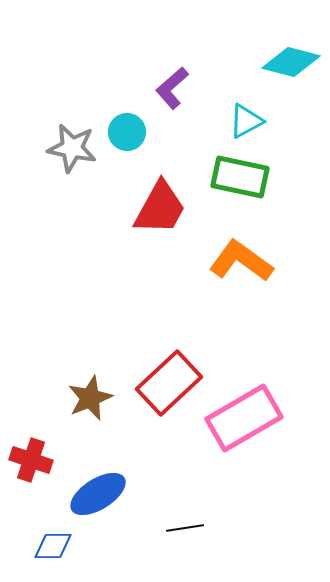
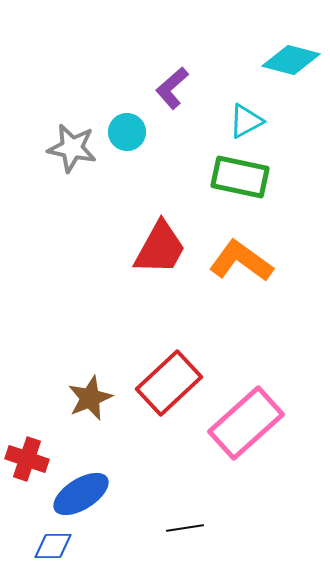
cyan diamond: moved 2 px up
red trapezoid: moved 40 px down
pink rectangle: moved 2 px right, 5 px down; rotated 12 degrees counterclockwise
red cross: moved 4 px left, 1 px up
blue ellipse: moved 17 px left
